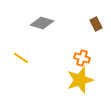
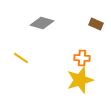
brown rectangle: rotated 40 degrees counterclockwise
orange cross: rotated 14 degrees counterclockwise
